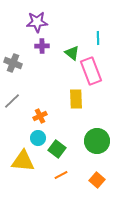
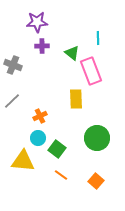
gray cross: moved 2 px down
green circle: moved 3 px up
orange line: rotated 64 degrees clockwise
orange square: moved 1 px left, 1 px down
